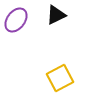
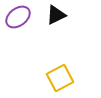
purple ellipse: moved 2 px right, 3 px up; rotated 15 degrees clockwise
